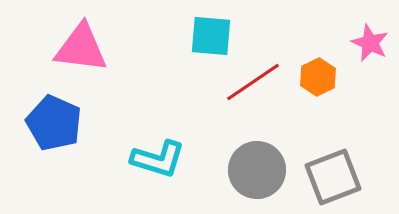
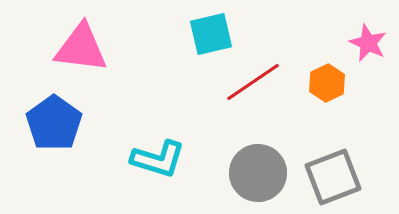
cyan square: moved 2 px up; rotated 18 degrees counterclockwise
pink star: moved 2 px left
orange hexagon: moved 9 px right, 6 px down
blue pentagon: rotated 12 degrees clockwise
gray circle: moved 1 px right, 3 px down
